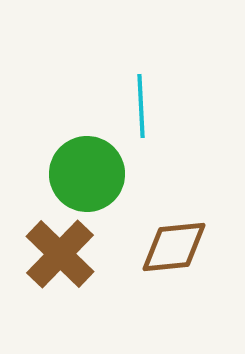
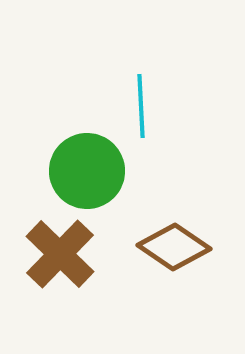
green circle: moved 3 px up
brown diamond: rotated 40 degrees clockwise
